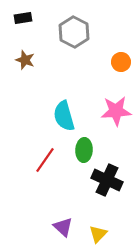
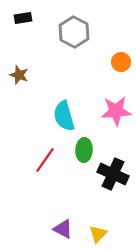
brown star: moved 6 px left, 15 px down
black cross: moved 6 px right, 6 px up
purple triangle: moved 2 px down; rotated 15 degrees counterclockwise
